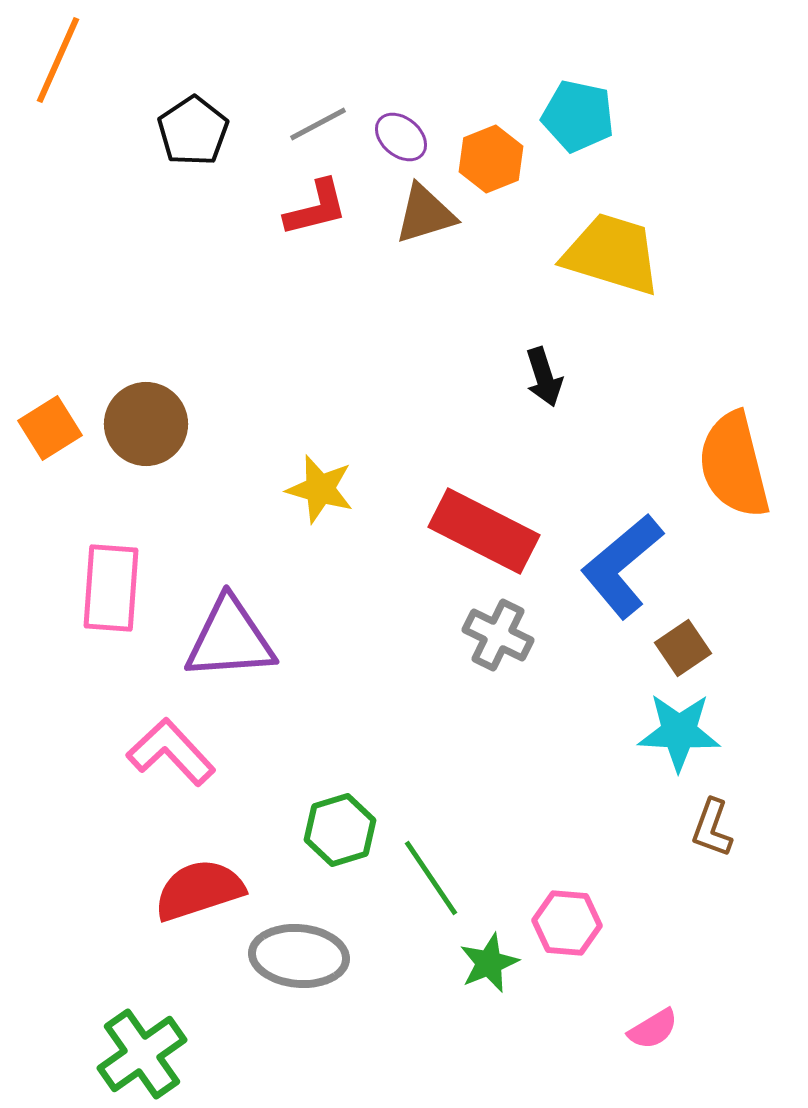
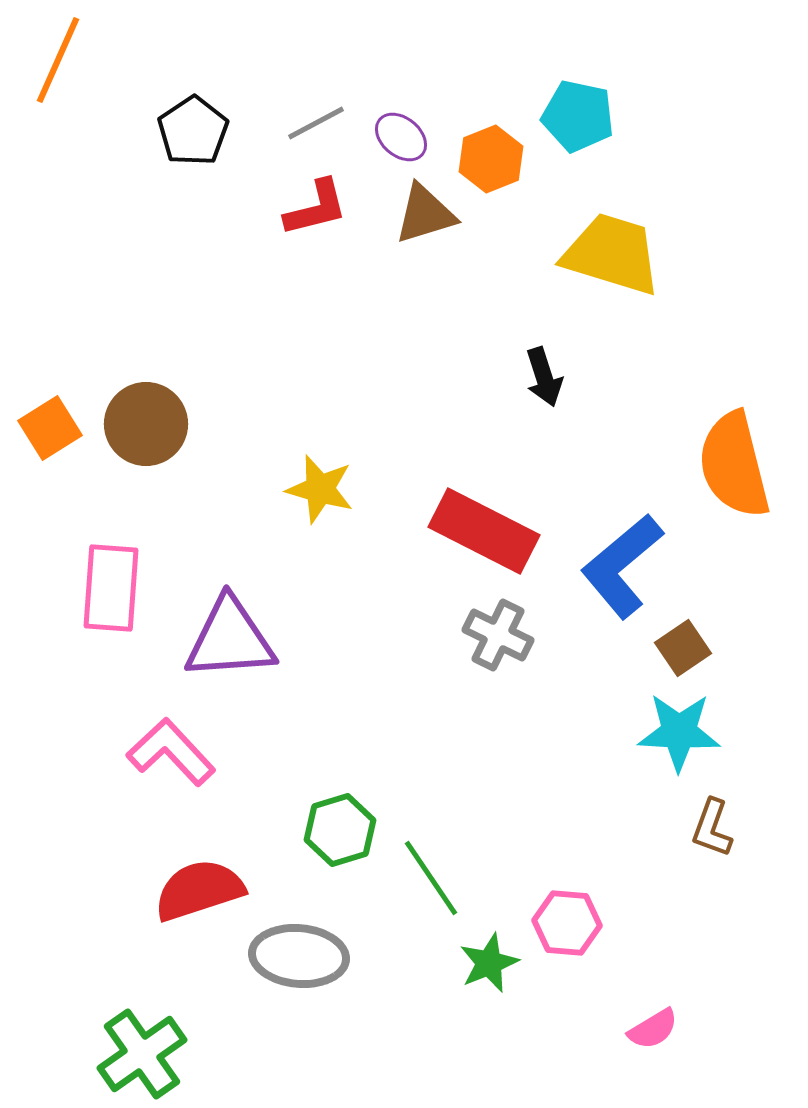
gray line: moved 2 px left, 1 px up
